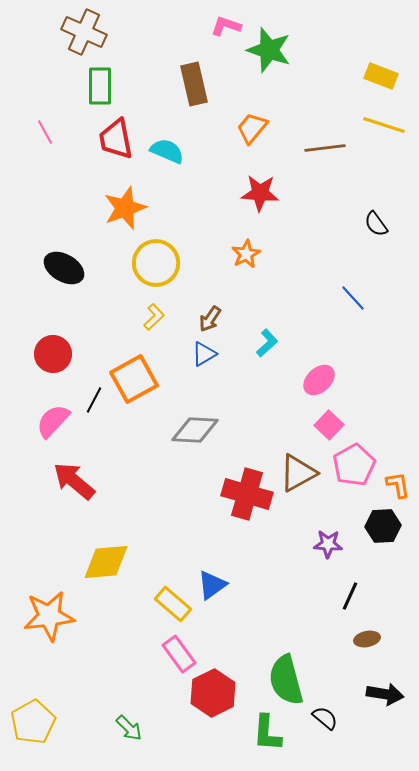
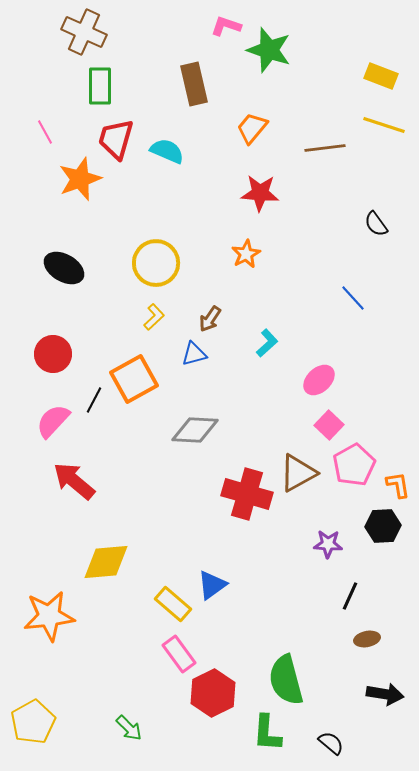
red trapezoid at (116, 139): rotated 27 degrees clockwise
orange star at (125, 208): moved 45 px left, 29 px up
blue triangle at (204, 354): moved 10 px left; rotated 16 degrees clockwise
black semicircle at (325, 718): moved 6 px right, 25 px down
